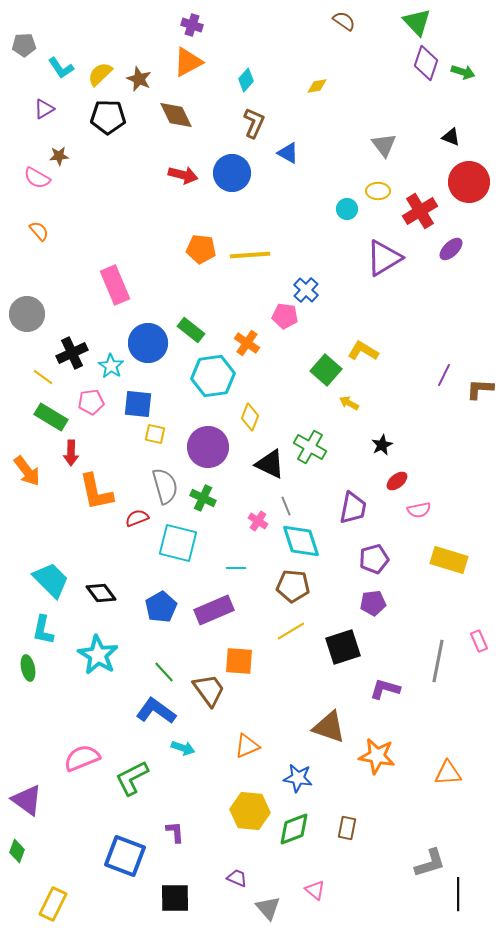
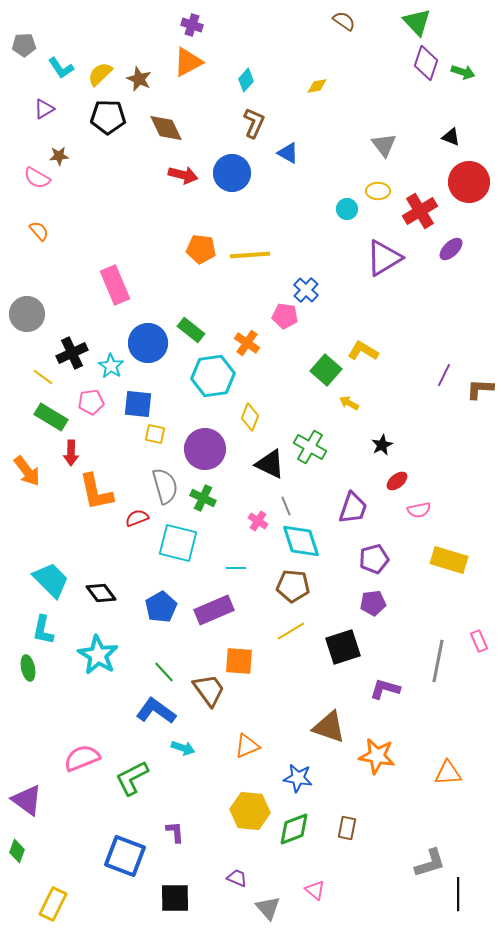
brown diamond at (176, 115): moved 10 px left, 13 px down
purple circle at (208, 447): moved 3 px left, 2 px down
purple trapezoid at (353, 508): rotated 8 degrees clockwise
